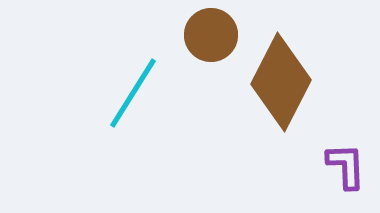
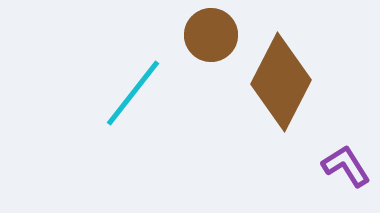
cyan line: rotated 6 degrees clockwise
purple L-shape: rotated 30 degrees counterclockwise
